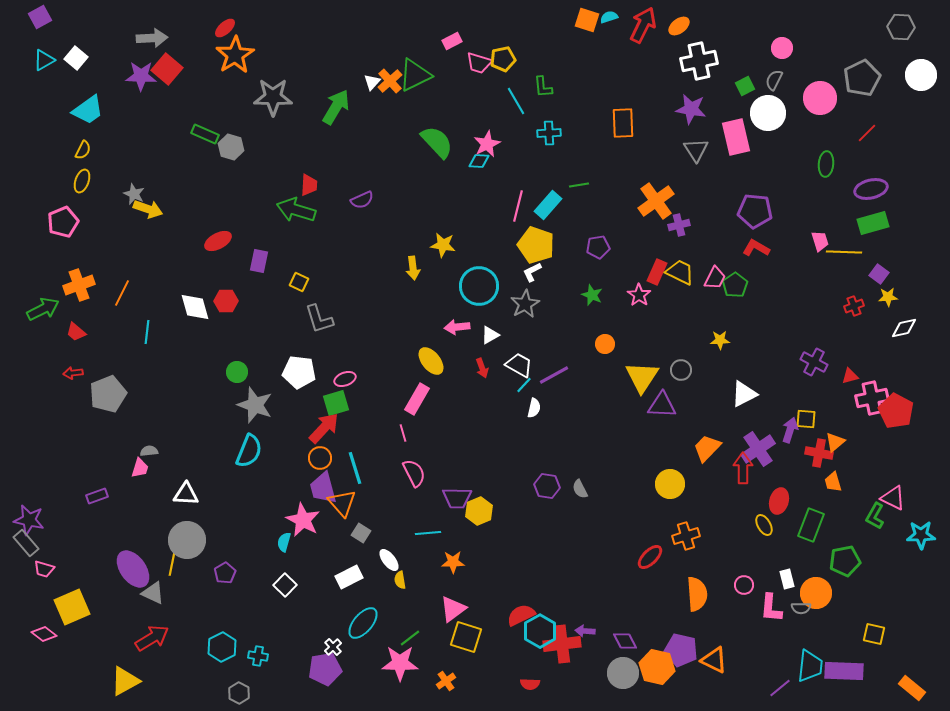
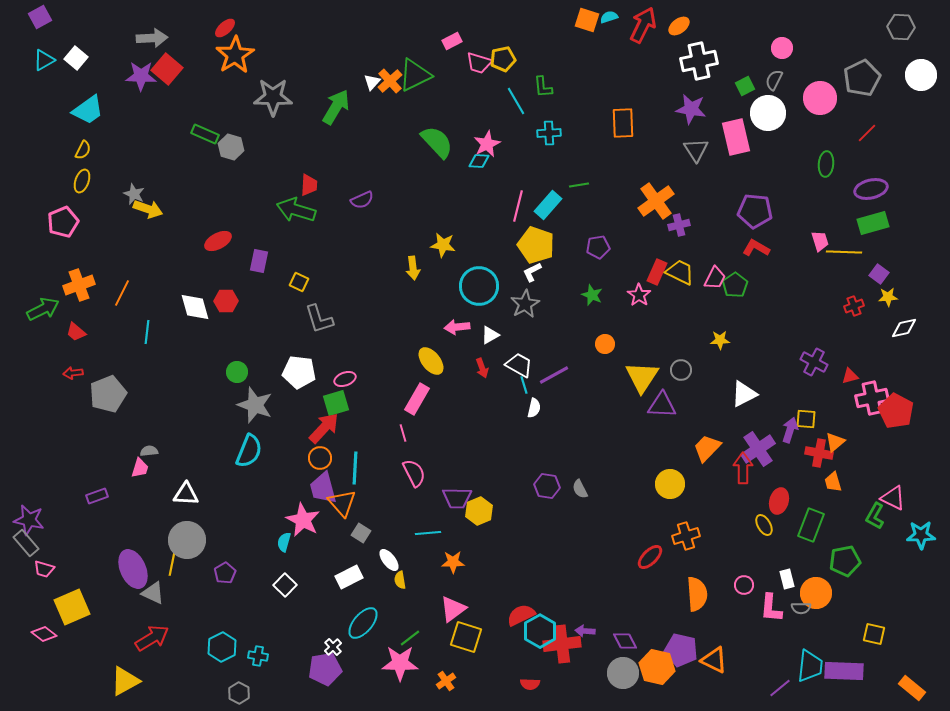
cyan line at (524, 385): rotated 60 degrees counterclockwise
cyan line at (355, 468): rotated 20 degrees clockwise
purple ellipse at (133, 569): rotated 12 degrees clockwise
